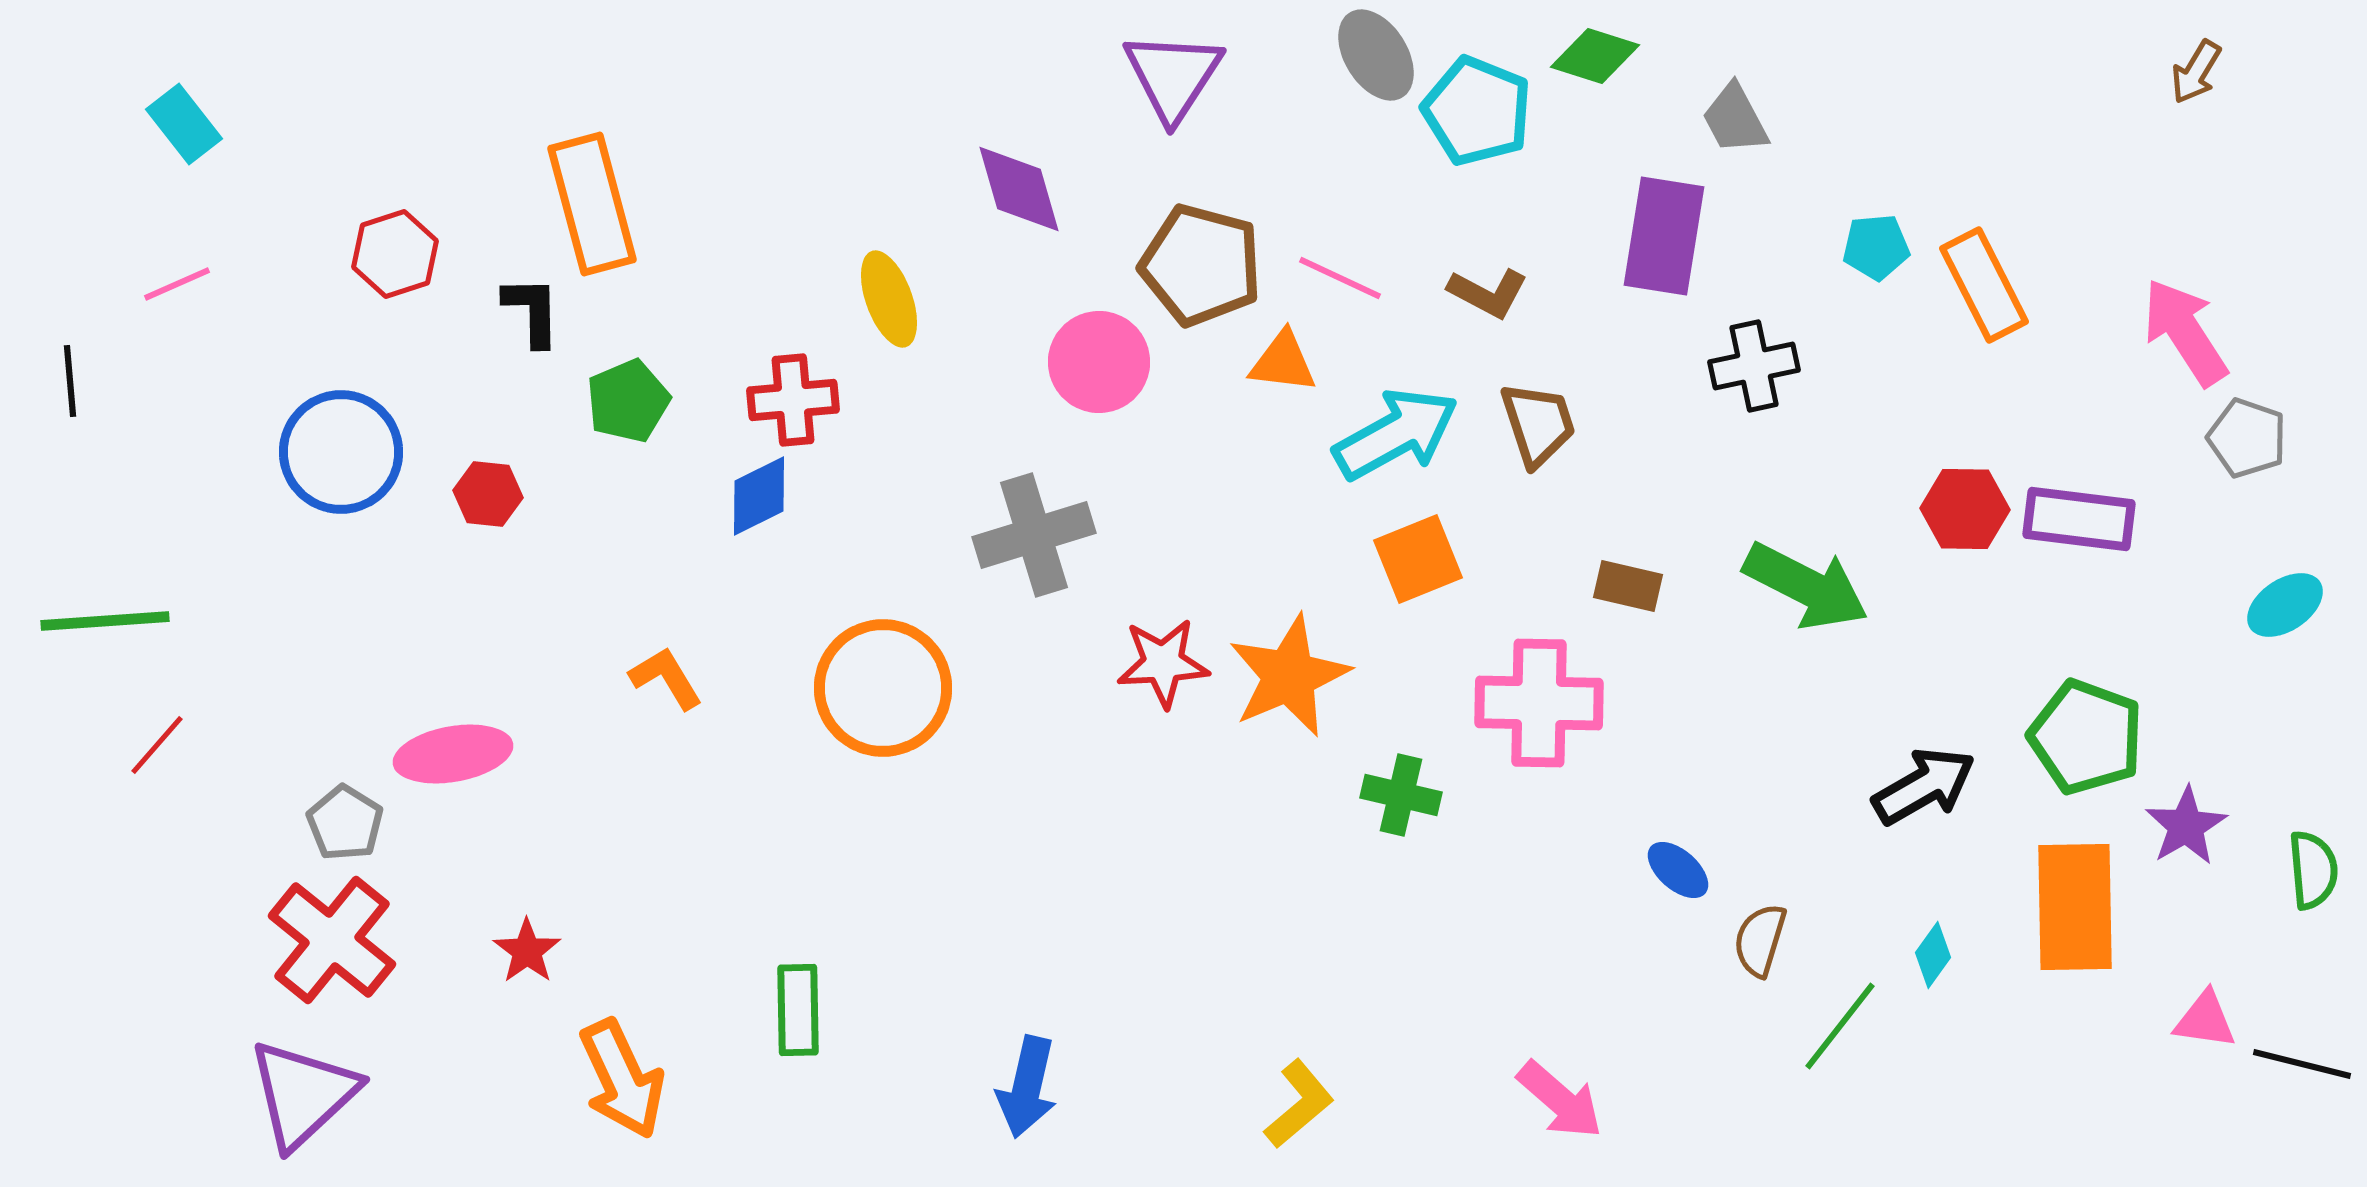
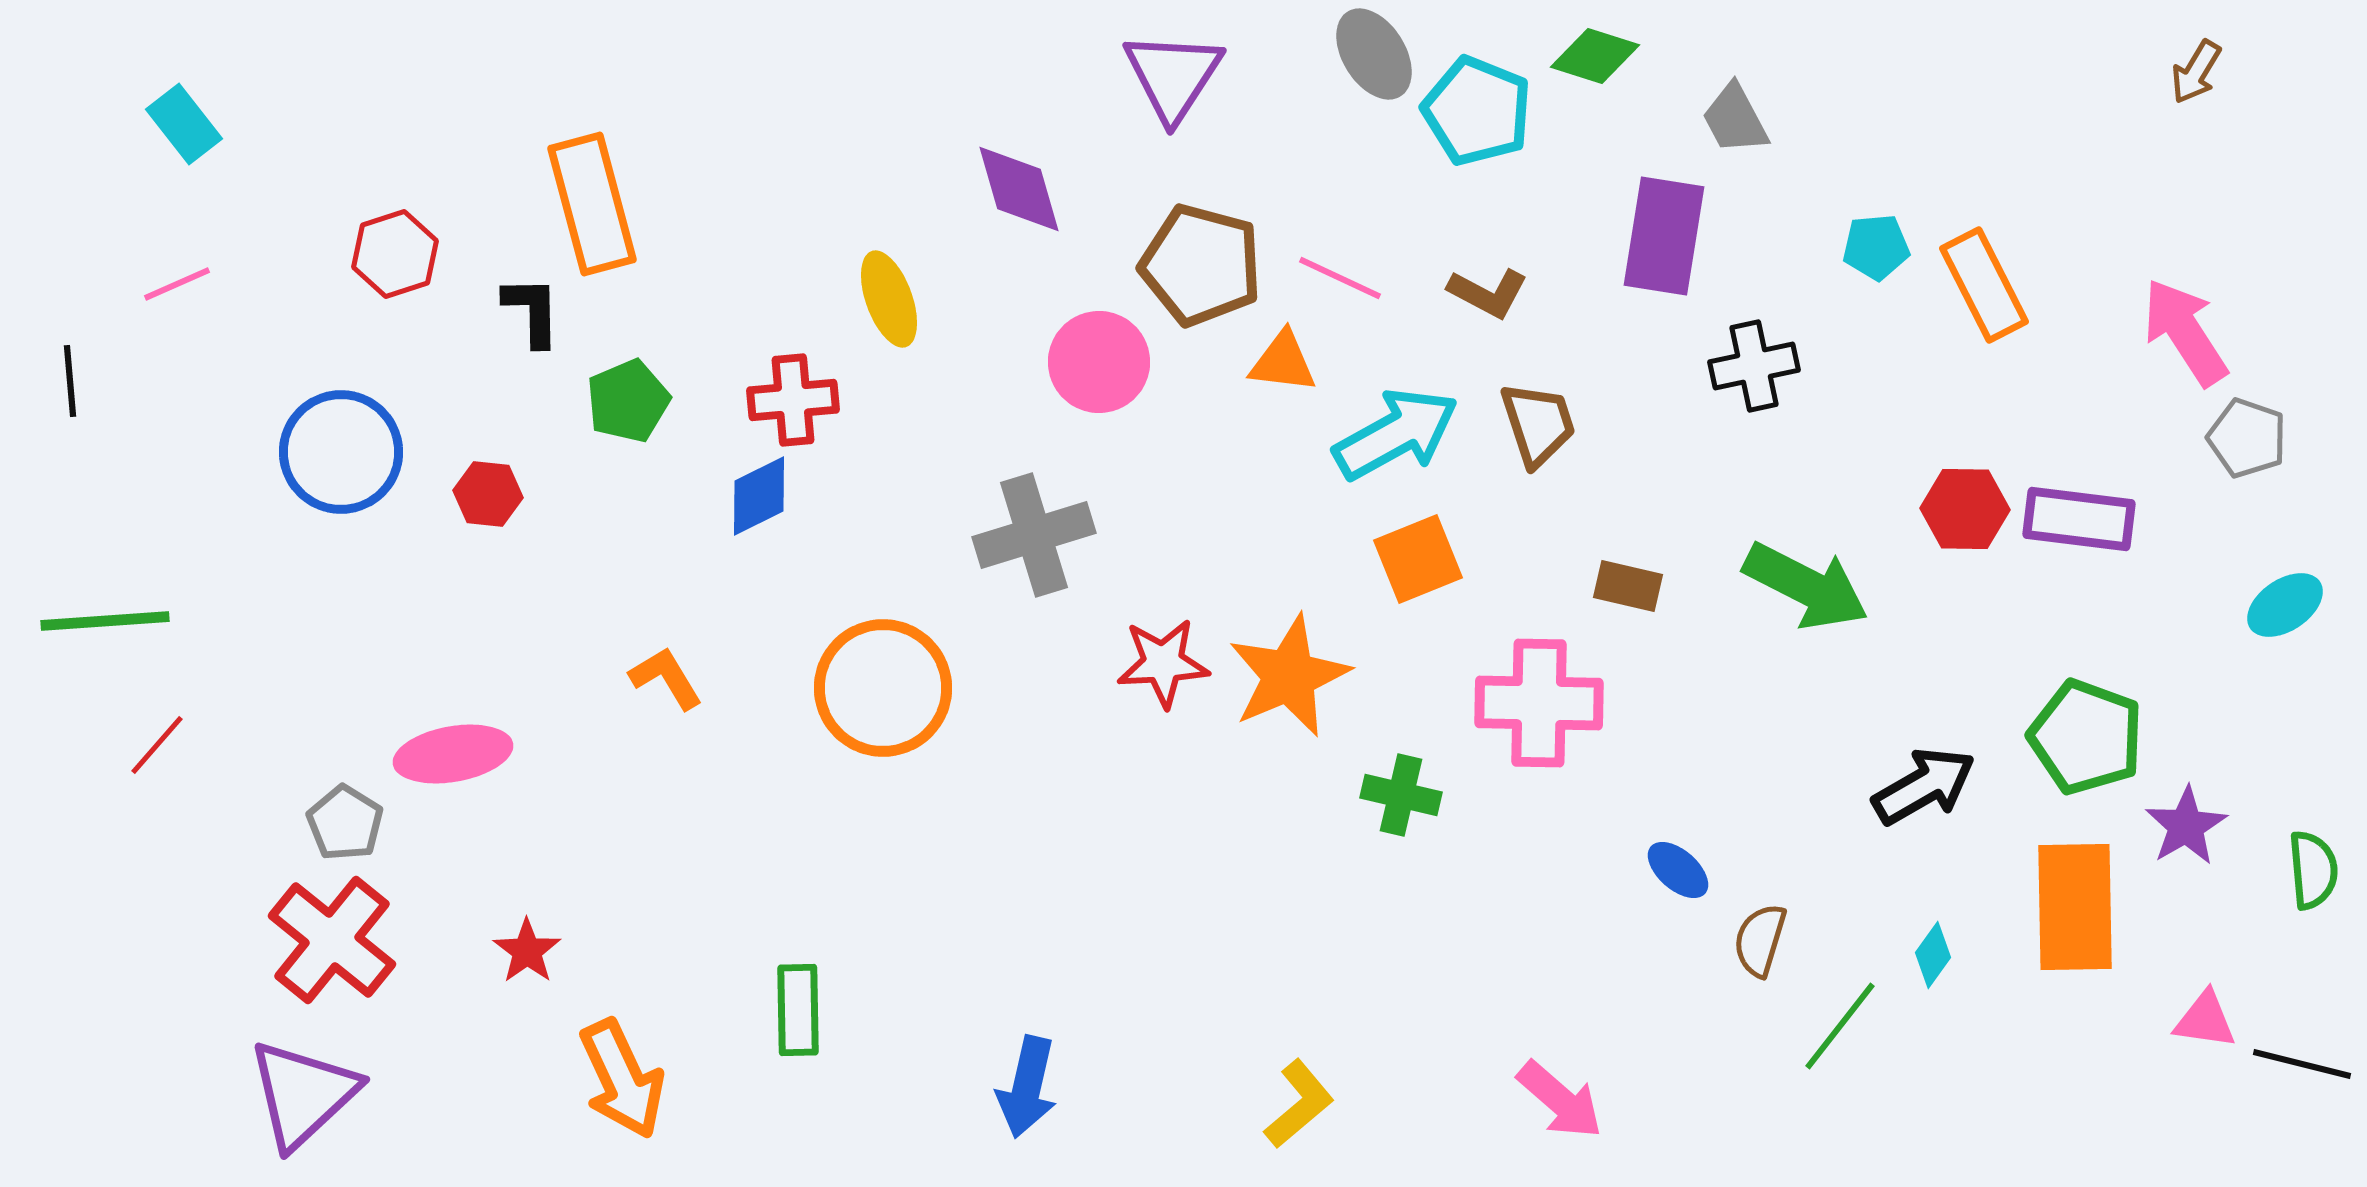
gray ellipse at (1376, 55): moved 2 px left, 1 px up
